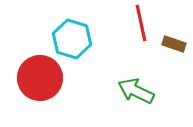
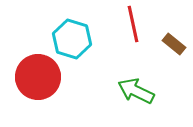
red line: moved 8 px left, 1 px down
brown rectangle: rotated 20 degrees clockwise
red circle: moved 2 px left, 1 px up
